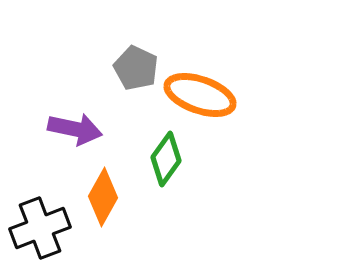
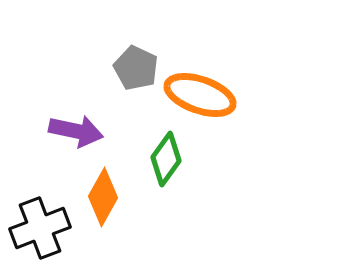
purple arrow: moved 1 px right, 2 px down
